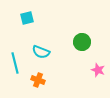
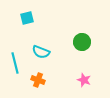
pink star: moved 14 px left, 10 px down
